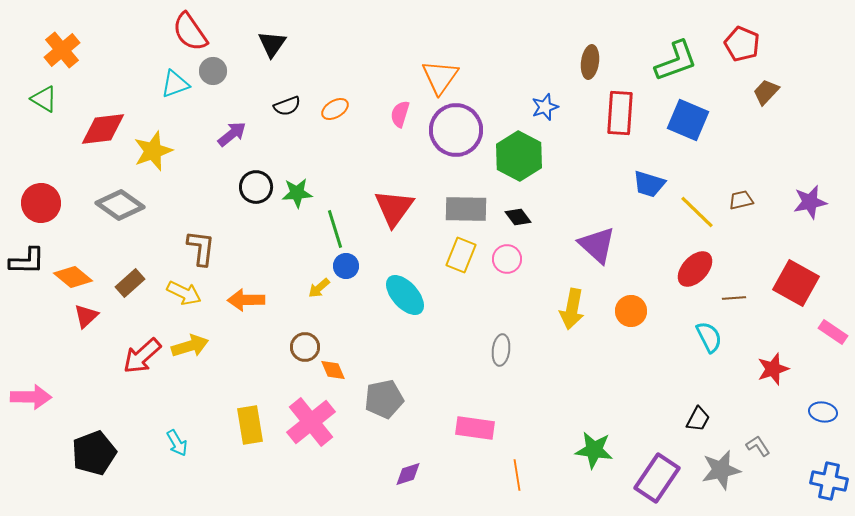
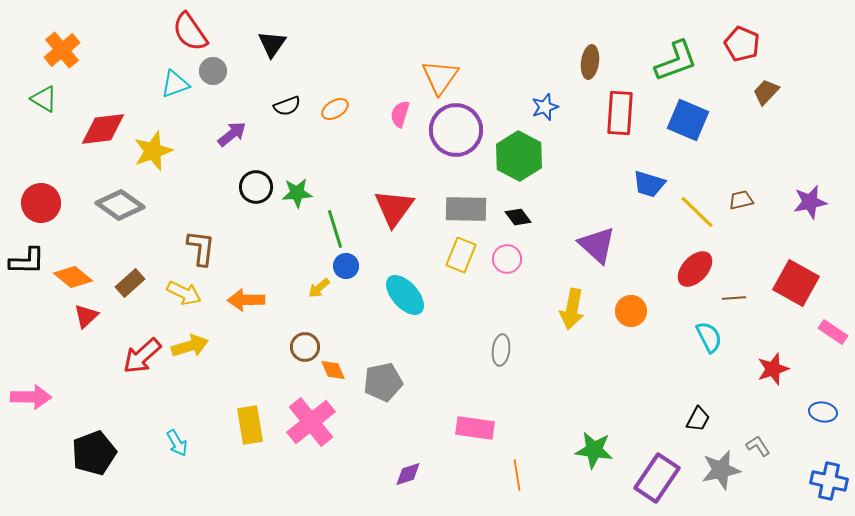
gray pentagon at (384, 399): moved 1 px left, 17 px up
